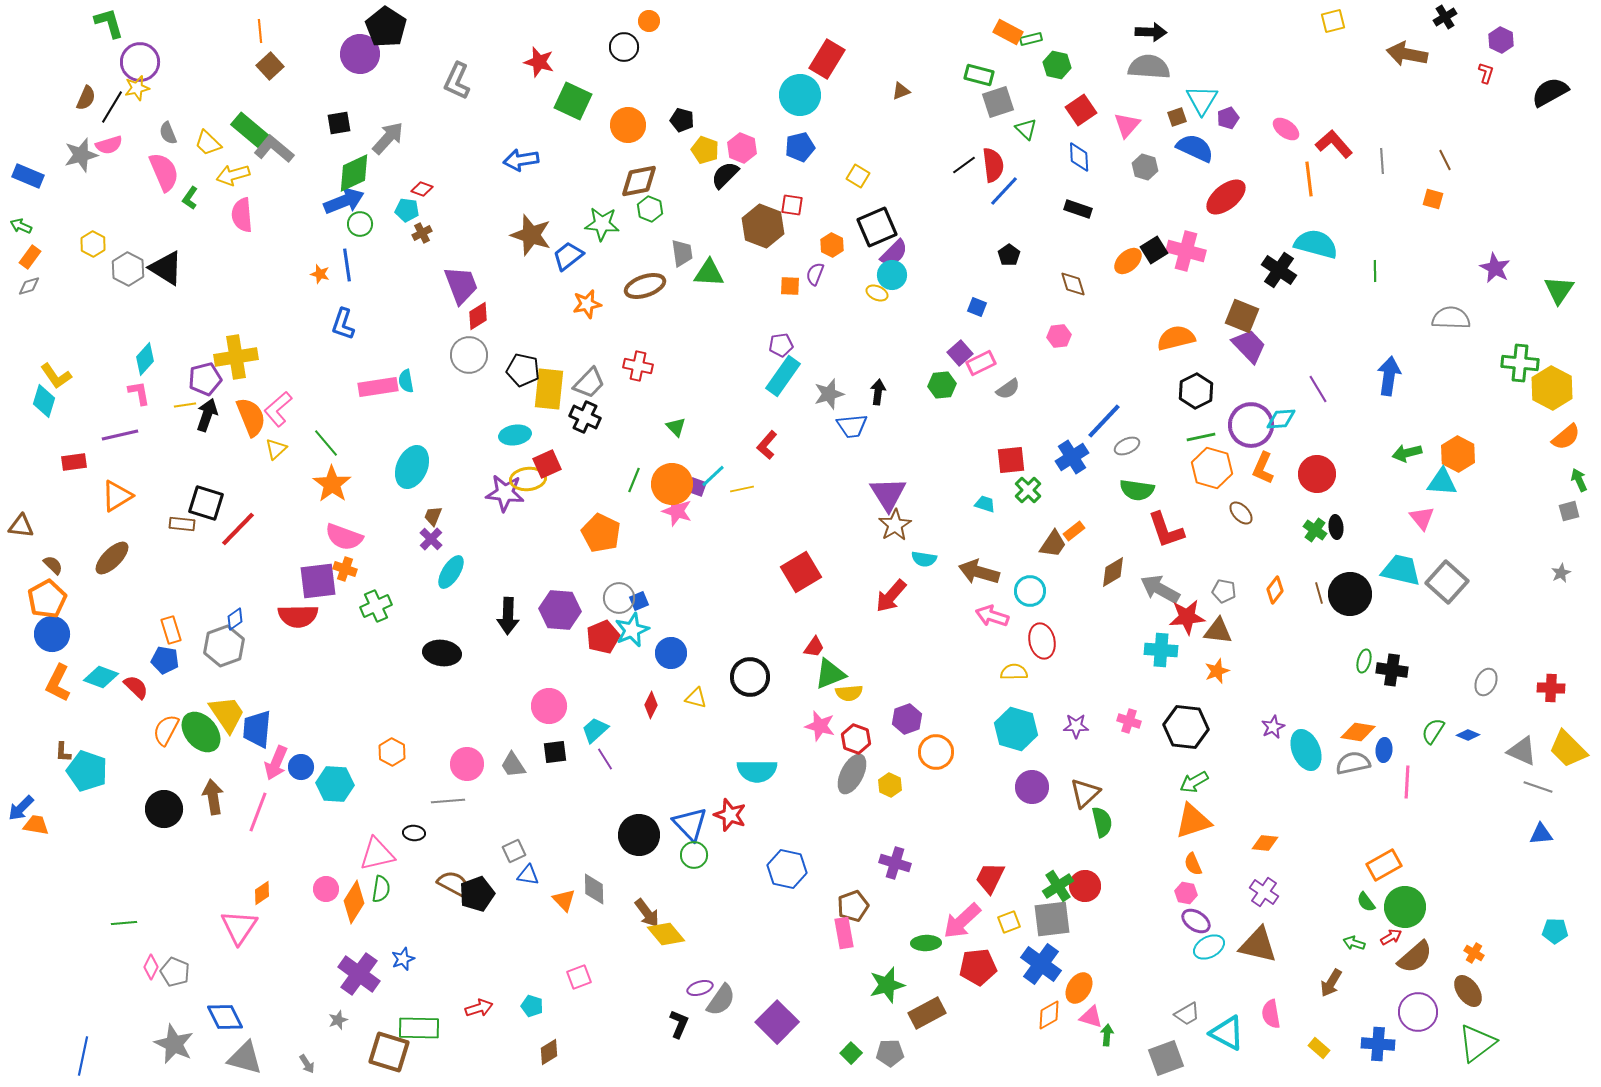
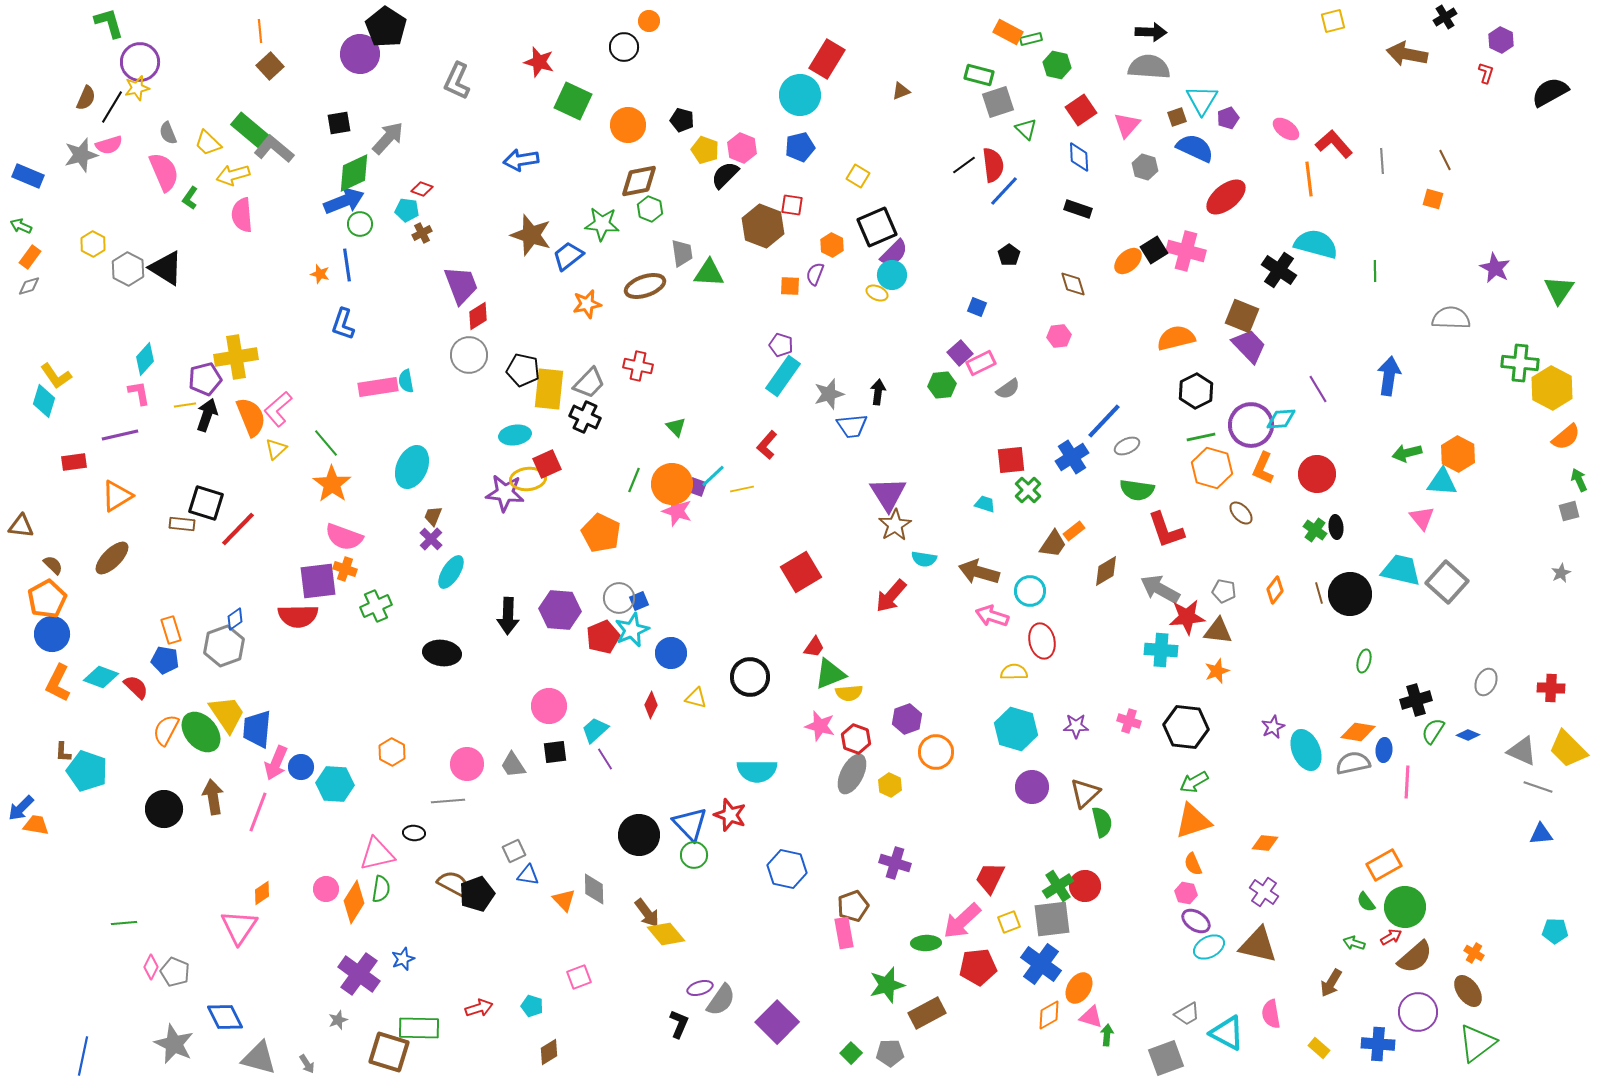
purple pentagon at (781, 345): rotated 25 degrees clockwise
brown diamond at (1113, 572): moved 7 px left, 1 px up
black cross at (1392, 670): moved 24 px right, 30 px down; rotated 24 degrees counterclockwise
gray triangle at (245, 1058): moved 14 px right
